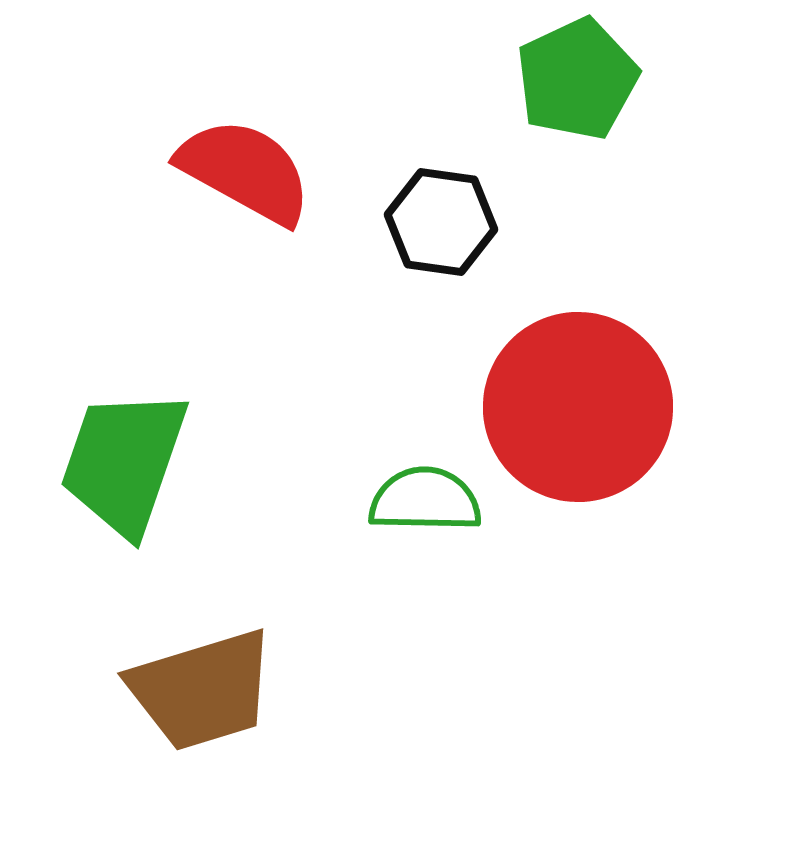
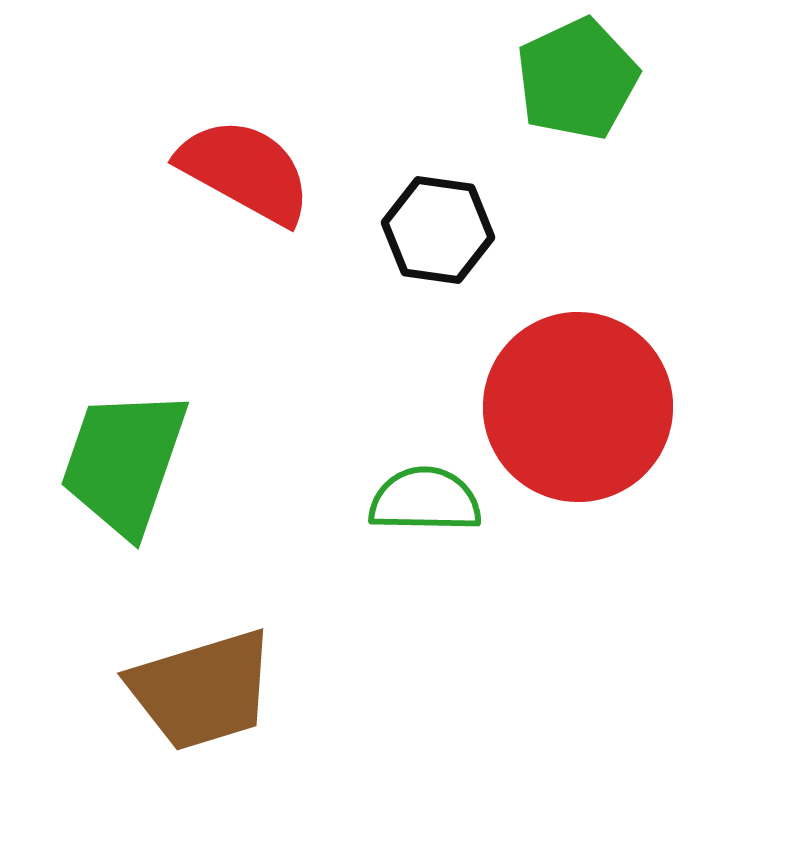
black hexagon: moved 3 px left, 8 px down
